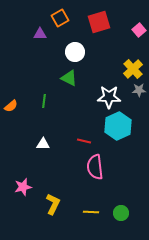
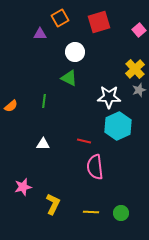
yellow cross: moved 2 px right
gray star: rotated 16 degrees counterclockwise
